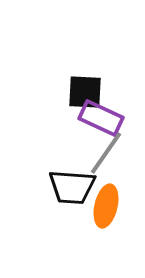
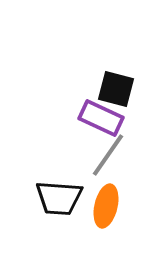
black square: moved 31 px right, 3 px up; rotated 12 degrees clockwise
gray line: moved 2 px right, 2 px down
black trapezoid: moved 13 px left, 11 px down
